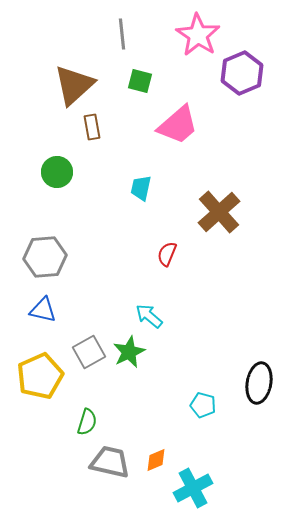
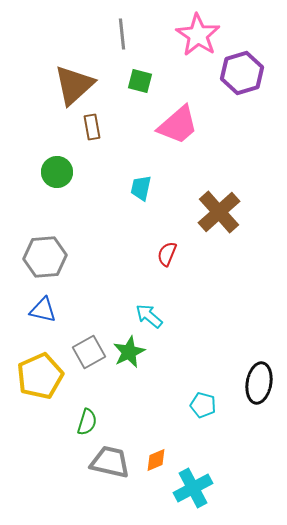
purple hexagon: rotated 6 degrees clockwise
